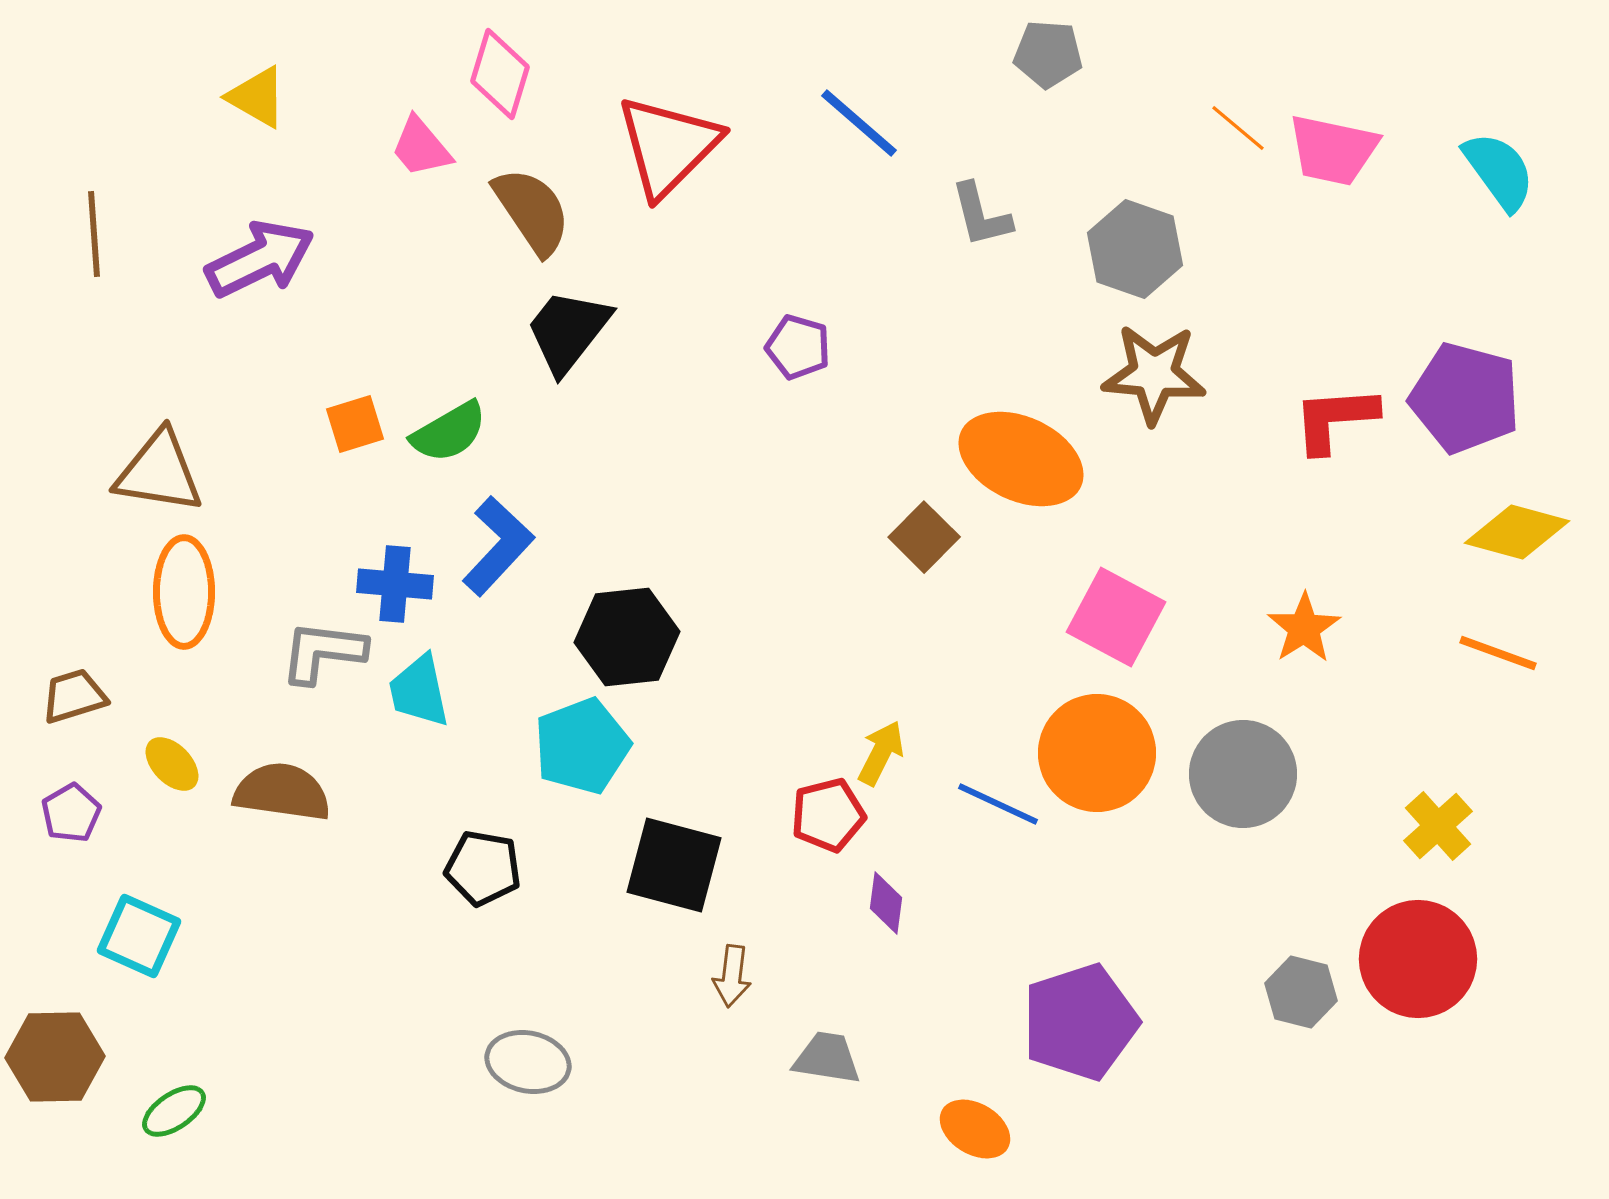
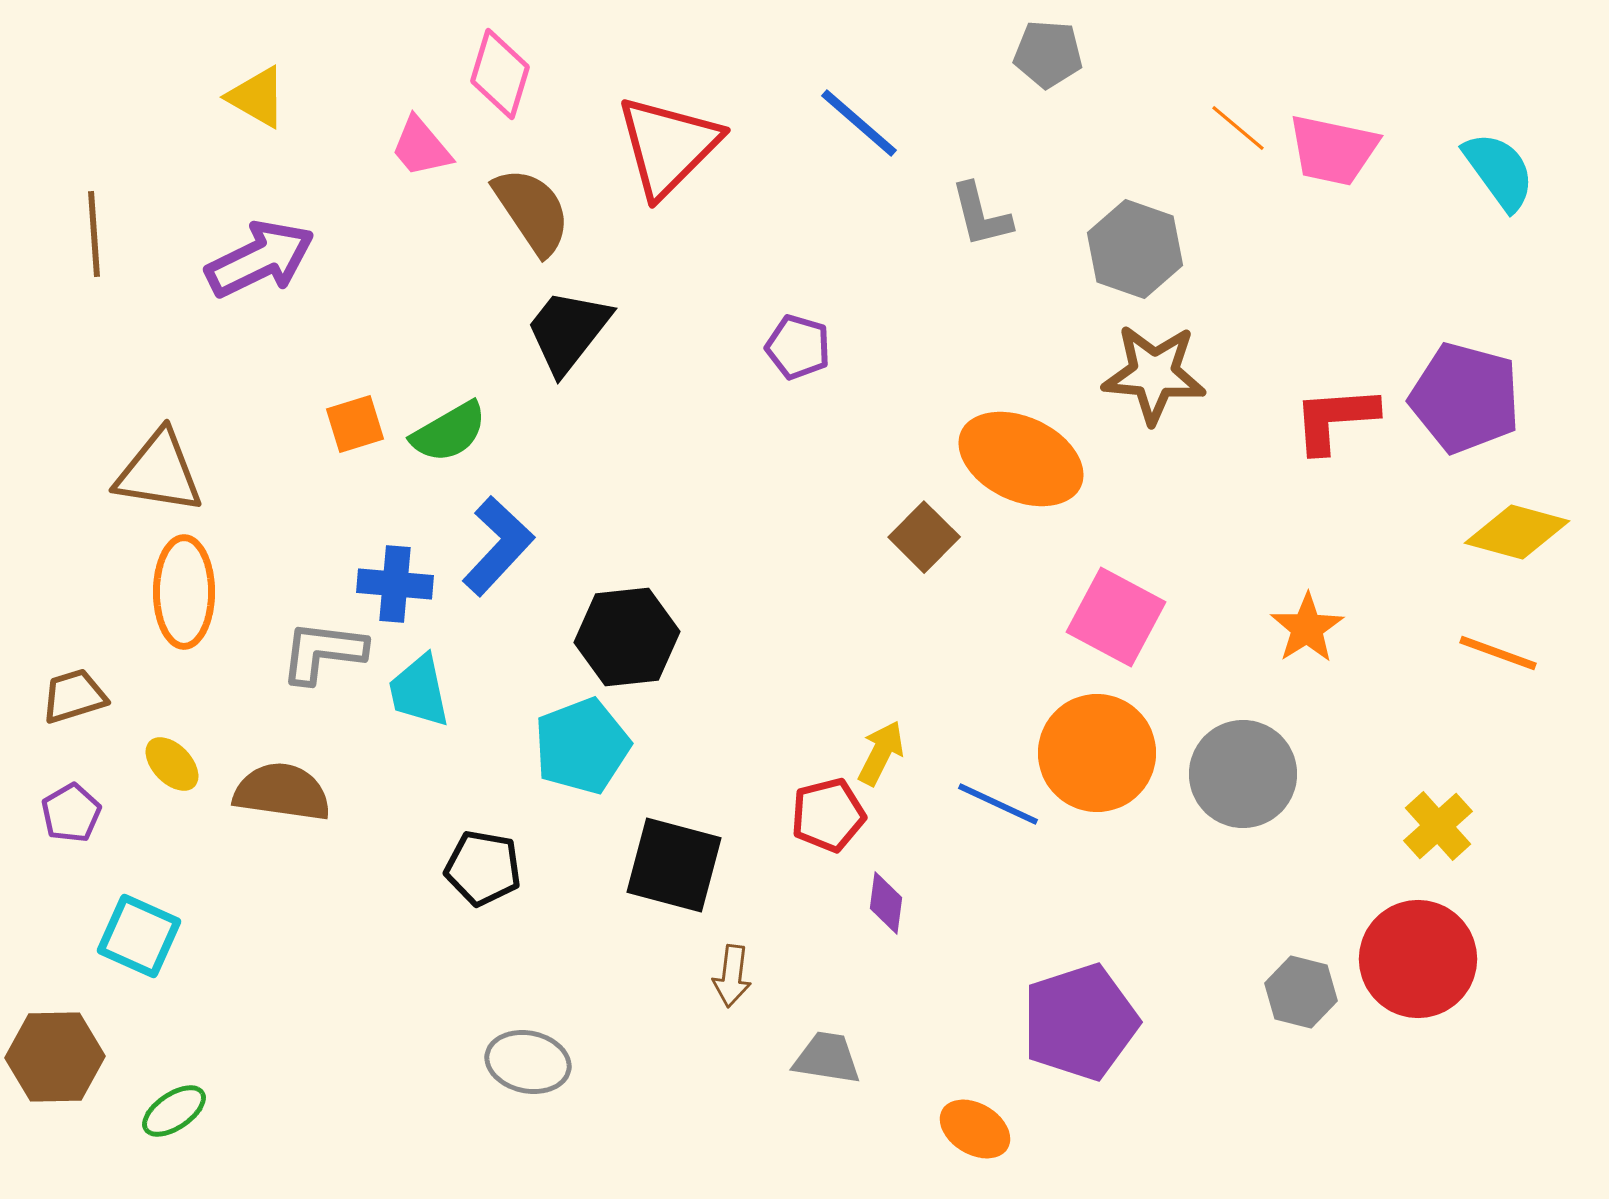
orange star at (1304, 628): moved 3 px right
